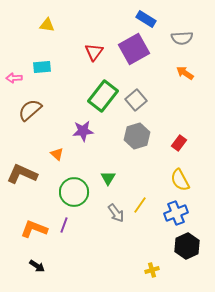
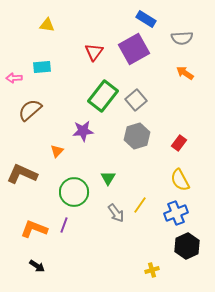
orange triangle: moved 3 px up; rotated 32 degrees clockwise
